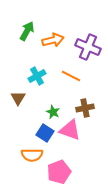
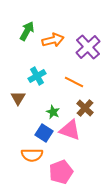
purple cross: rotated 25 degrees clockwise
orange line: moved 3 px right, 6 px down
brown cross: rotated 36 degrees counterclockwise
blue square: moved 1 px left
pink pentagon: moved 2 px right
